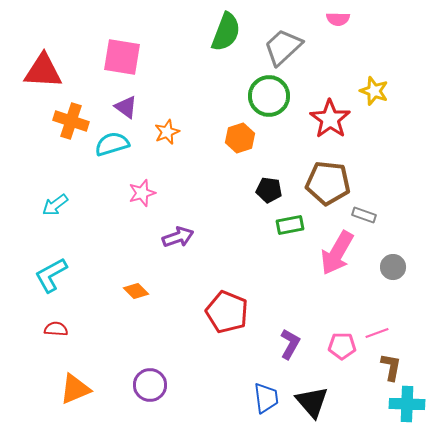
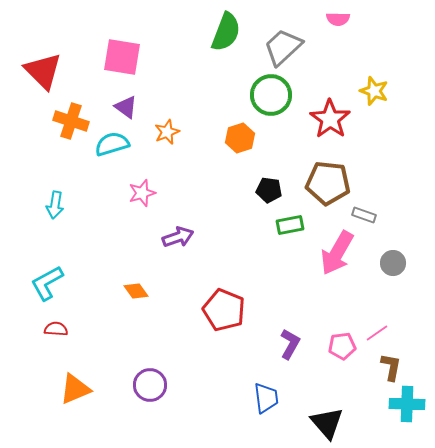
red triangle: rotated 42 degrees clockwise
green circle: moved 2 px right, 1 px up
cyan arrow: rotated 44 degrees counterclockwise
gray circle: moved 4 px up
cyan L-shape: moved 4 px left, 8 px down
orange diamond: rotated 10 degrees clockwise
red pentagon: moved 3 px left, 2 px up
pink line: rotated 15 degrees counterclockwise
pink pentagon: rotated 8 degrees counterclockwise
black triangle: moved 15 px right, 21 px down
